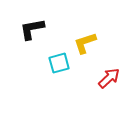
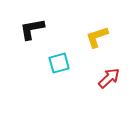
yellow L-shape: moved 12 px right, 6 px up
